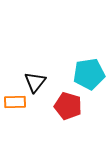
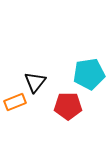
orange rectangle: rotated 20 degrees counterclockwise
red pentagon: rotated 16 degrees counterclockwise
